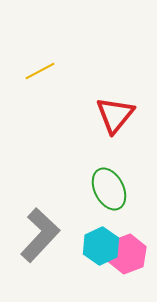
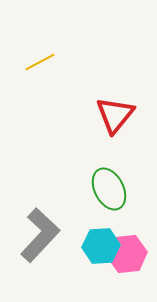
yellow line: moved 9 px up
cyan hexagon: rotated 21 degrees clockwise
pink hexagon: rotated 15 degrees clockwise
